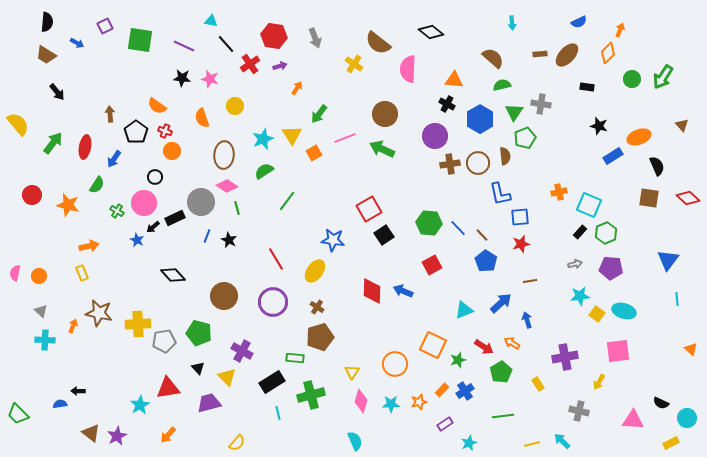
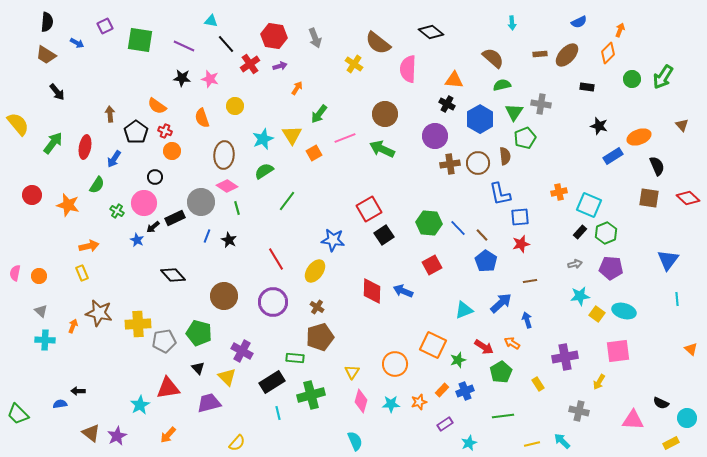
blue cross at (465, 391): rotated 12 degrees clockwise
